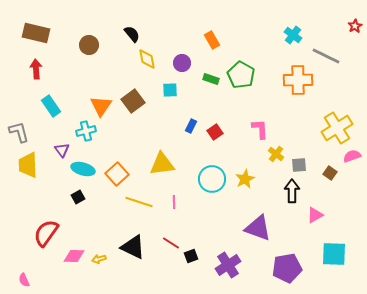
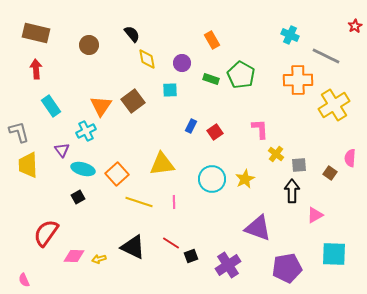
cyan cross at (293, 35): moved 3 px left; rotated 12 degrees counterclockwise
yellow cross at (337, 128): moved 3 px left, 23 px up
cyan cross at (86, 131): rotated 12 degrees counterclockwise
pink semicircle at (352, 156): moved 2 px left, 2 px down; rotated 66 degrees counterclockwise
